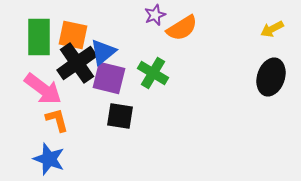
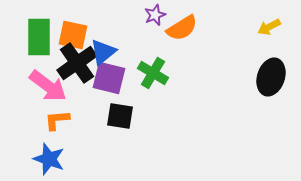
yellow arrow: moved 3 px left, 2 px up
pink arrow: moved 5 px right, 3 px up
orange L-shape: rotated 80 degrees counterclockwise
